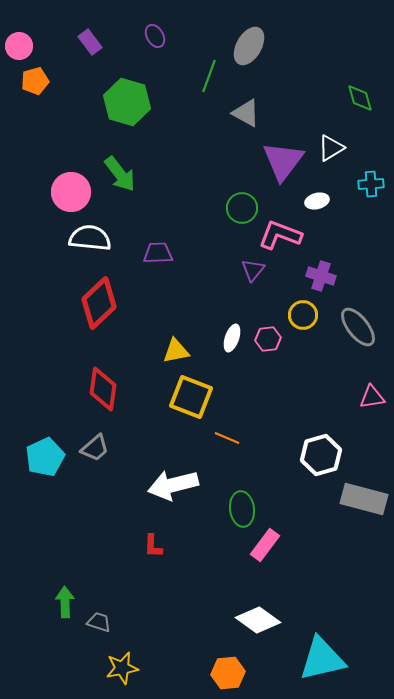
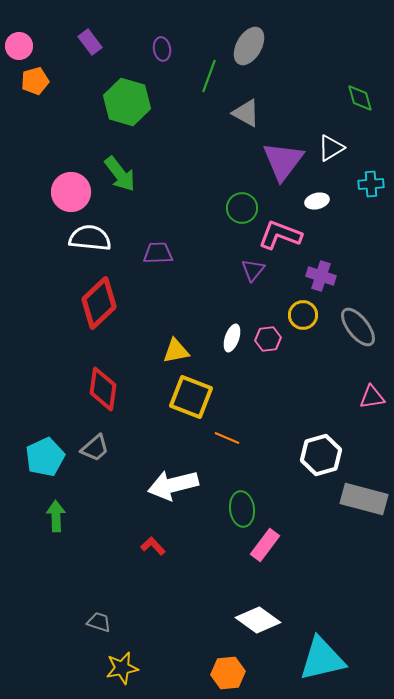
purple ellipse at (155, 36): moved 7 px right, 13 px down; rotated 20 degrees clockwise
red L-shape at (153, 546): rotated 135 degrees clockwise
green arrow at (65, 602): moved 9 px left, 86 px up
